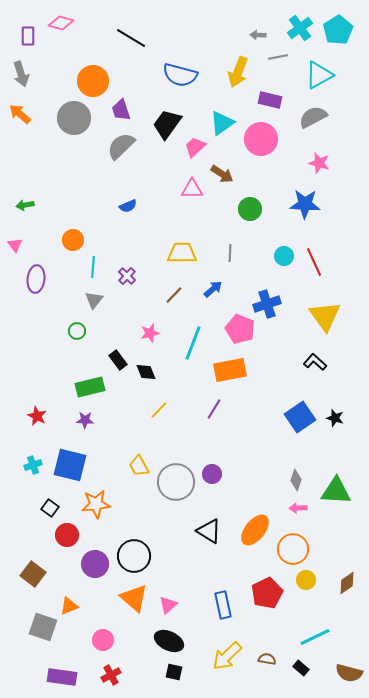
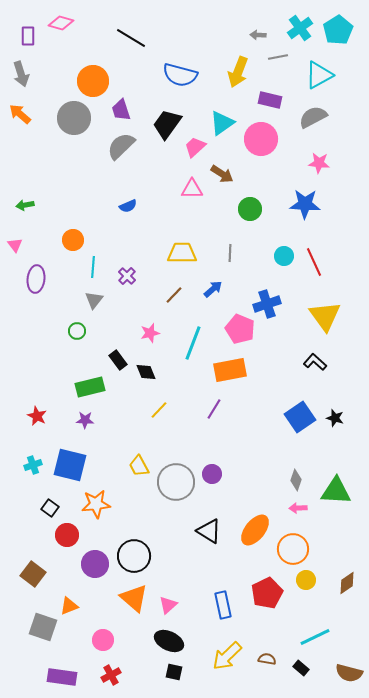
pink star at (319, 163): rotated 10 degrees counterclockwise
